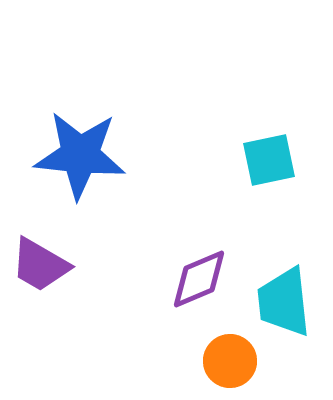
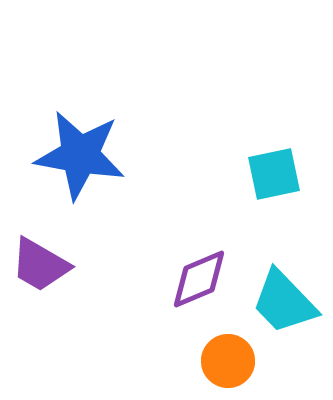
blue star: rotated 4 degrees clockwise
cyan square: moved 5 px right, 14 px down
cyan trapezoid: rotated 38 degrees counterclockwise
orange circle: moved 2 px left
